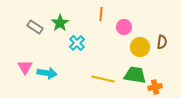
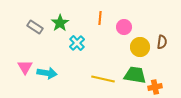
orange line: moved 1 px left, 4 px down
